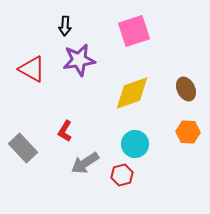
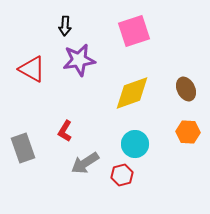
gray rectangle: rotated 24 degrees clockwise
